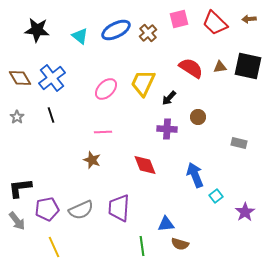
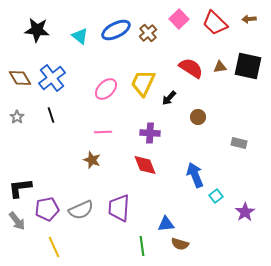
pink square: rotated 30 degrees counterclockwise
purple cross: moved 17 px left, 4 px down
